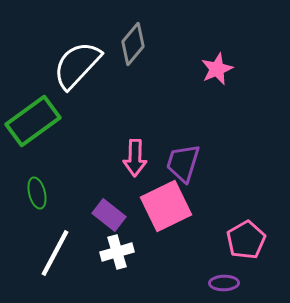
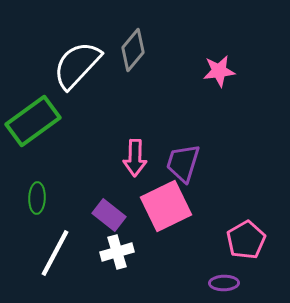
gray diamond: moved 6 px down
pink star: moved 2 px right, 2 px down; rotated 16 degrees clockwise
green ellipse: moved 5 px down; rotated 16 degrees clockwise
